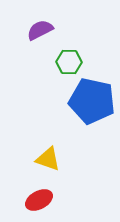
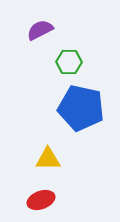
blue pentagon: moved 11 px left, 7 px down
yellow triangle: rotated 20 degrees counterclockwise
red ellipse: moved 2 px right; rotated 8 degrees clockwise
